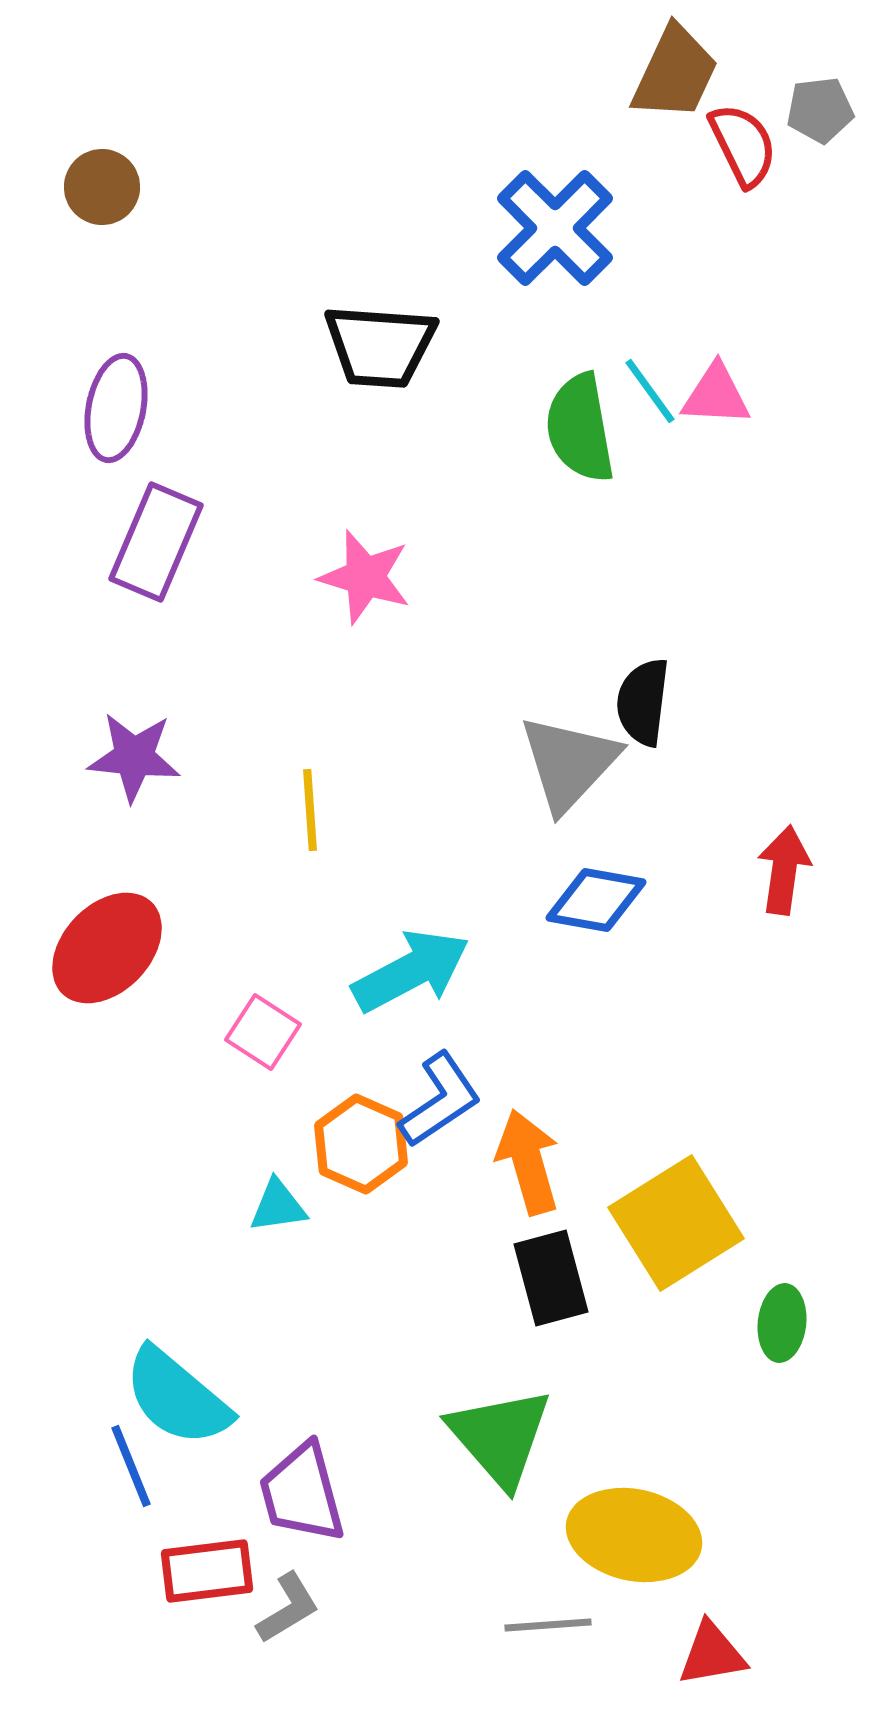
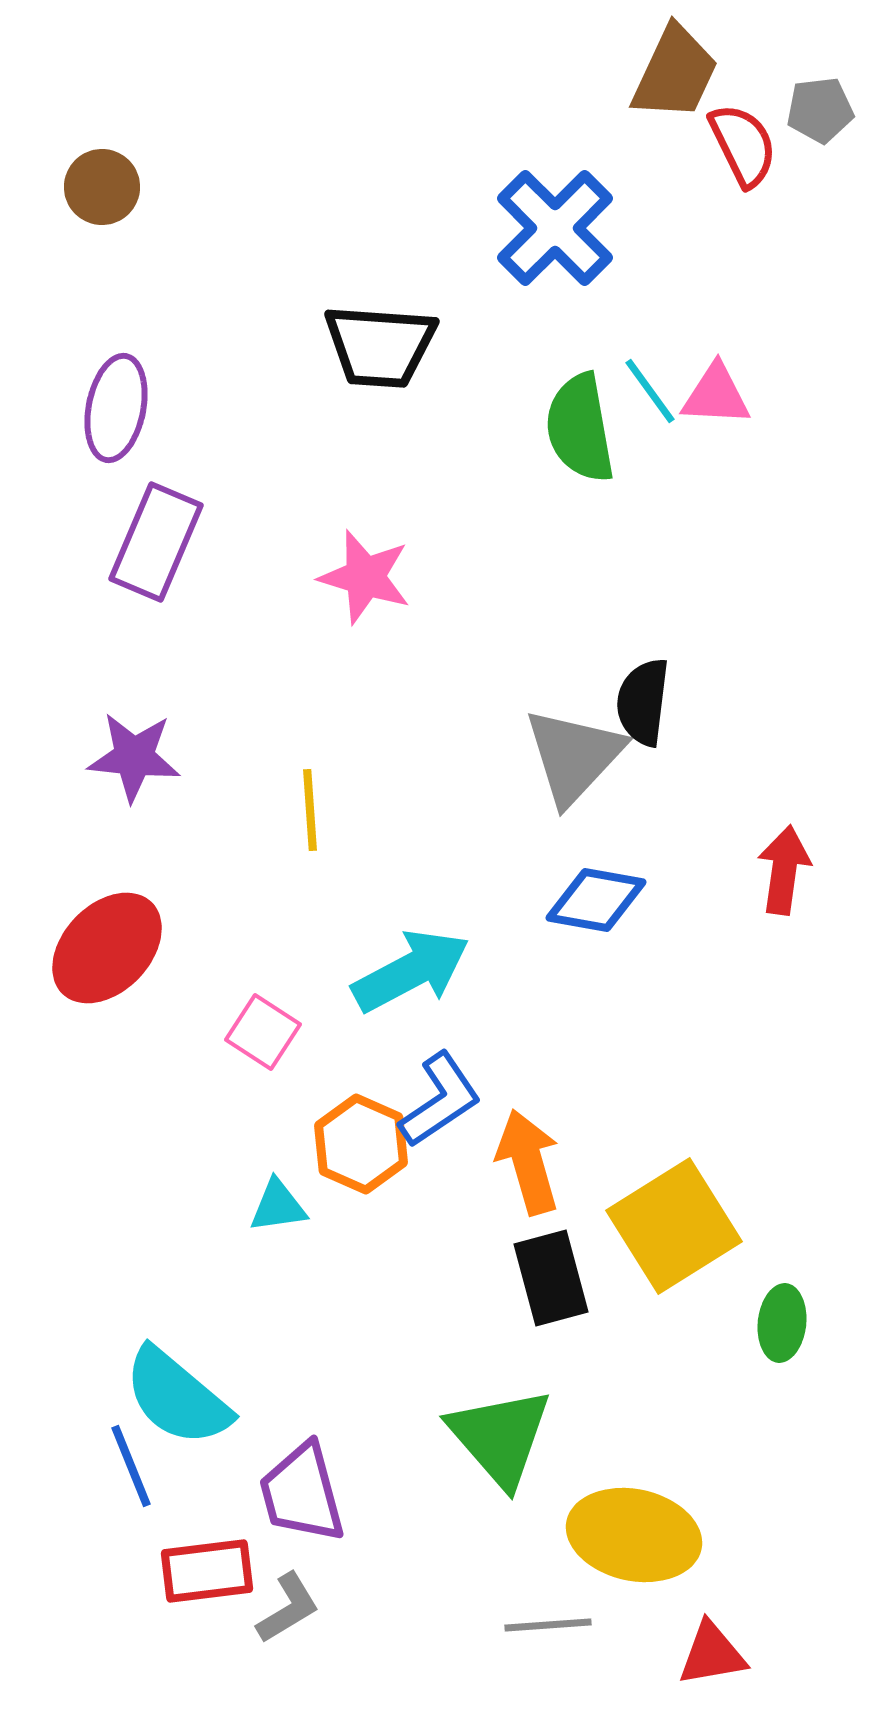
gray triangle: moved 5 px right, 7 px up
yellow square: moved 2 px left, 3 px down
